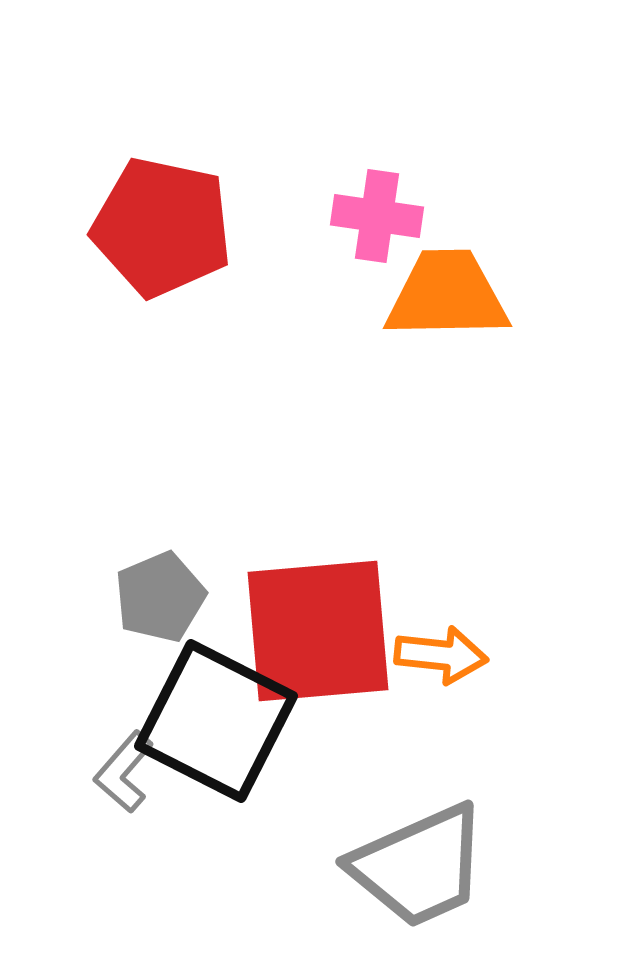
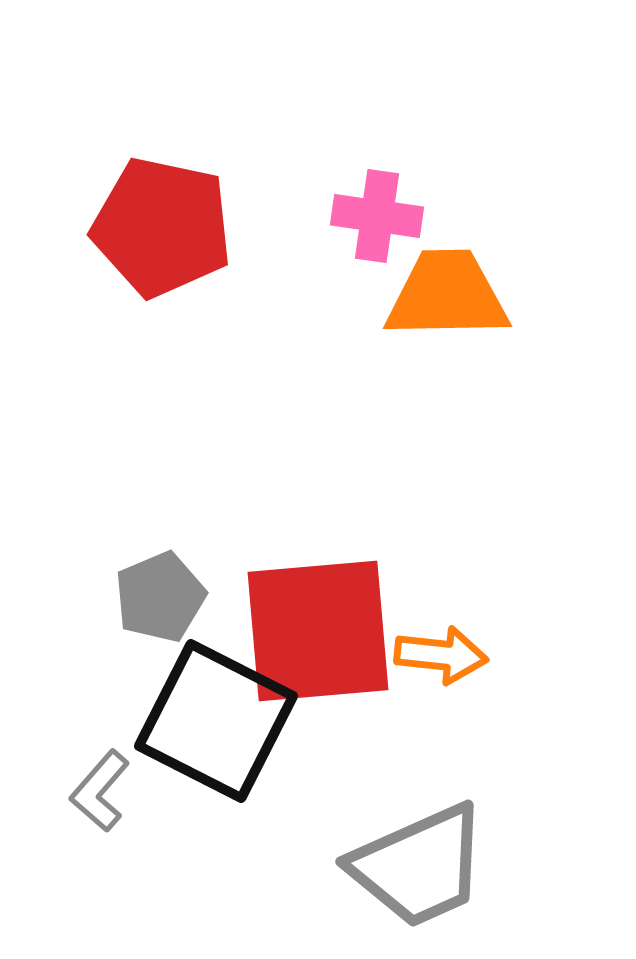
gray L-shape: moved 24 px left, 19 px down
